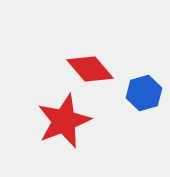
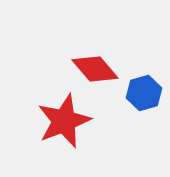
red diamond: moved 5 px right
